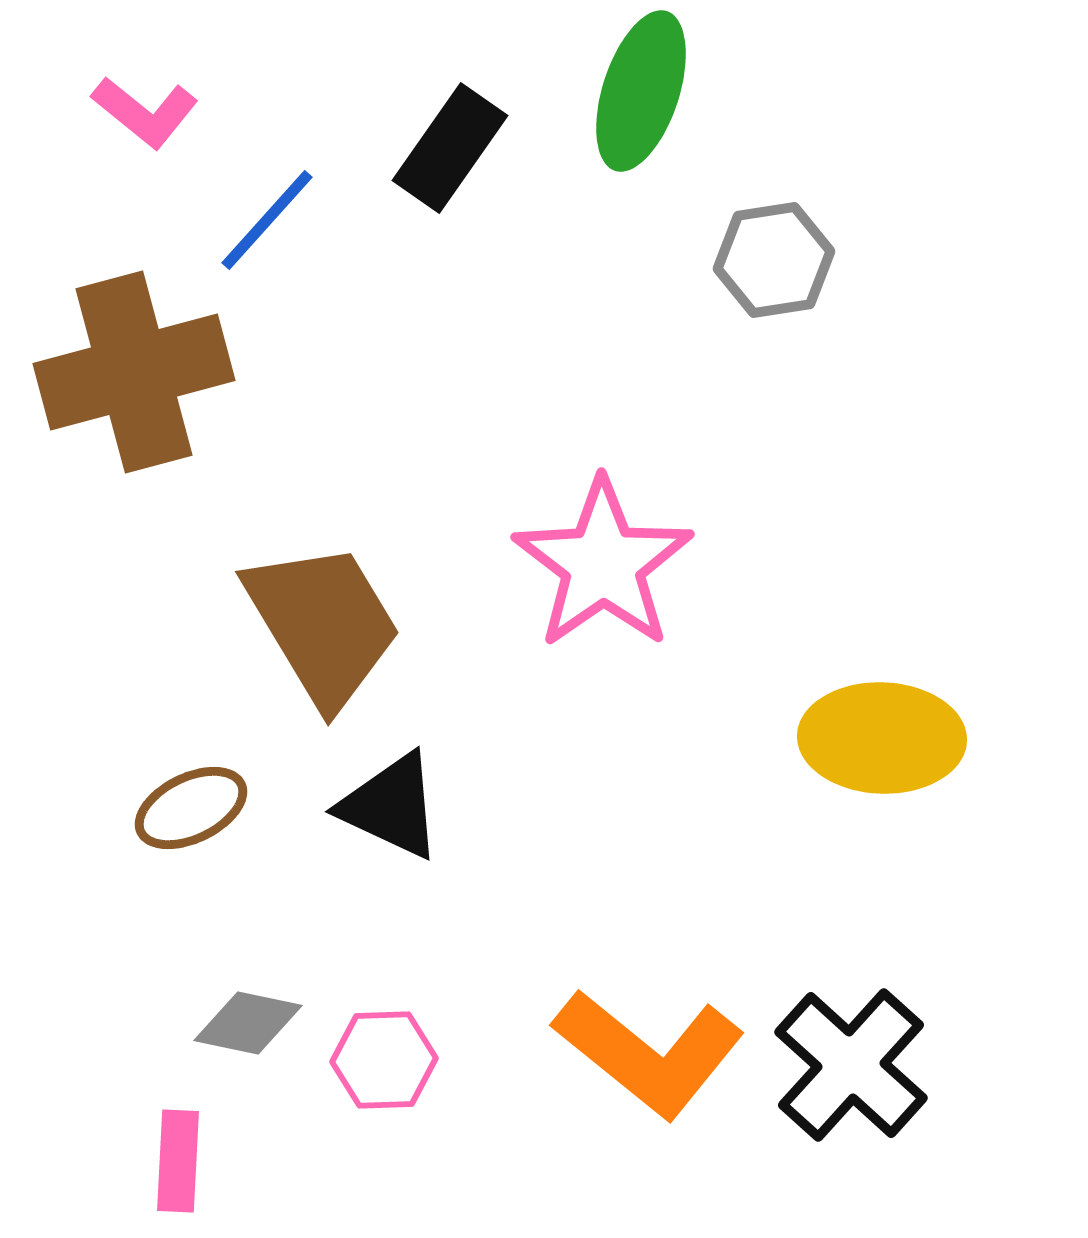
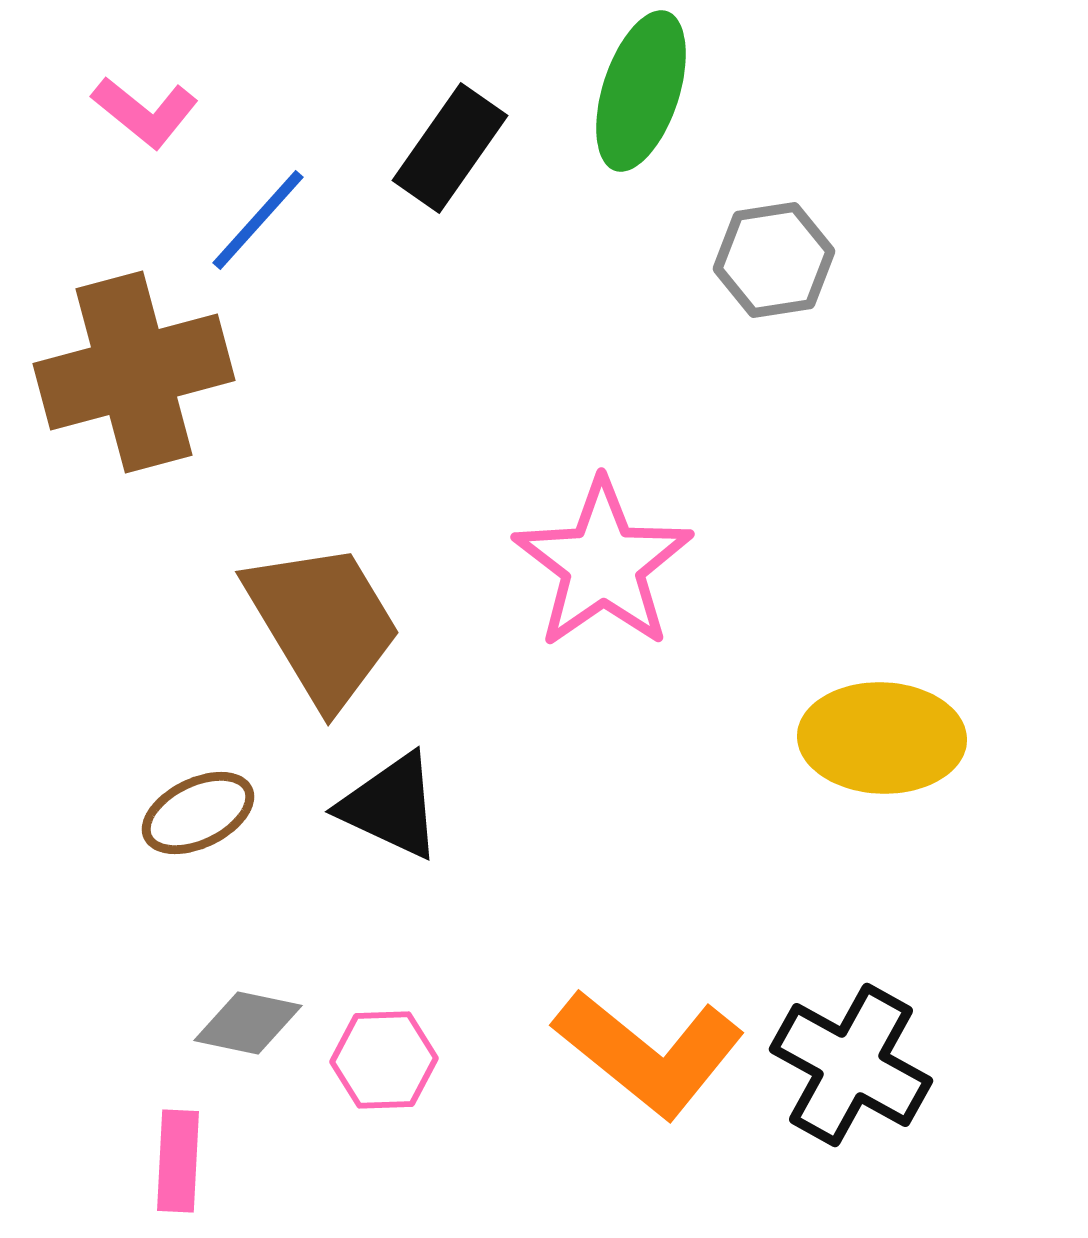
blue line: moved 9 px left
brown ellipse: moved 7 px right, 5 px down
black cross: rotated 13 degrees counterclockwise
